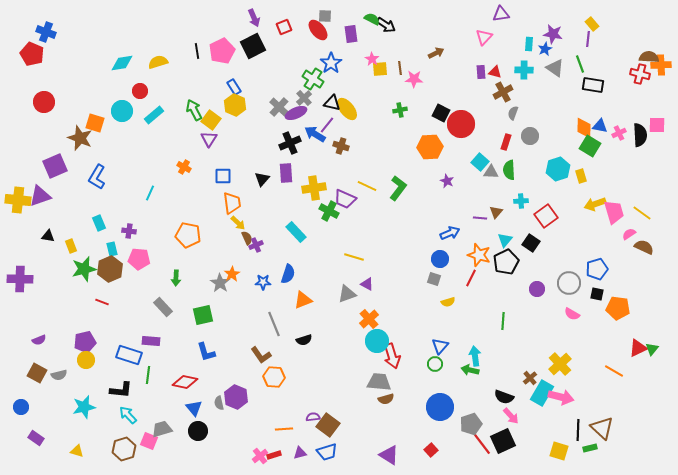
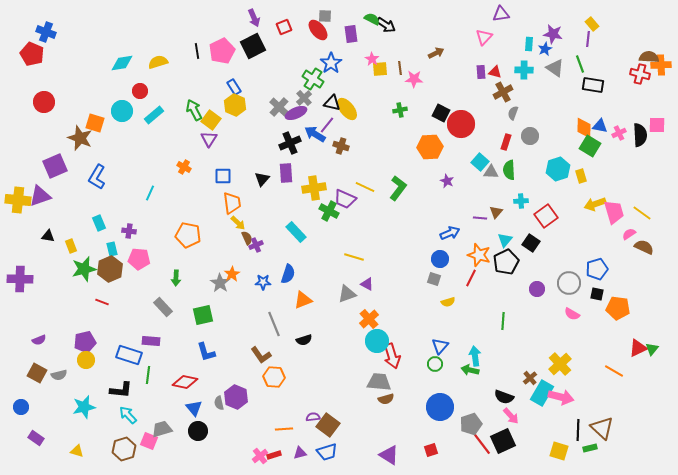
yellow line at (367, 186): moved 2 px left, 1 px down
red square at (431, 450): rotated 24 degrees clockwise
